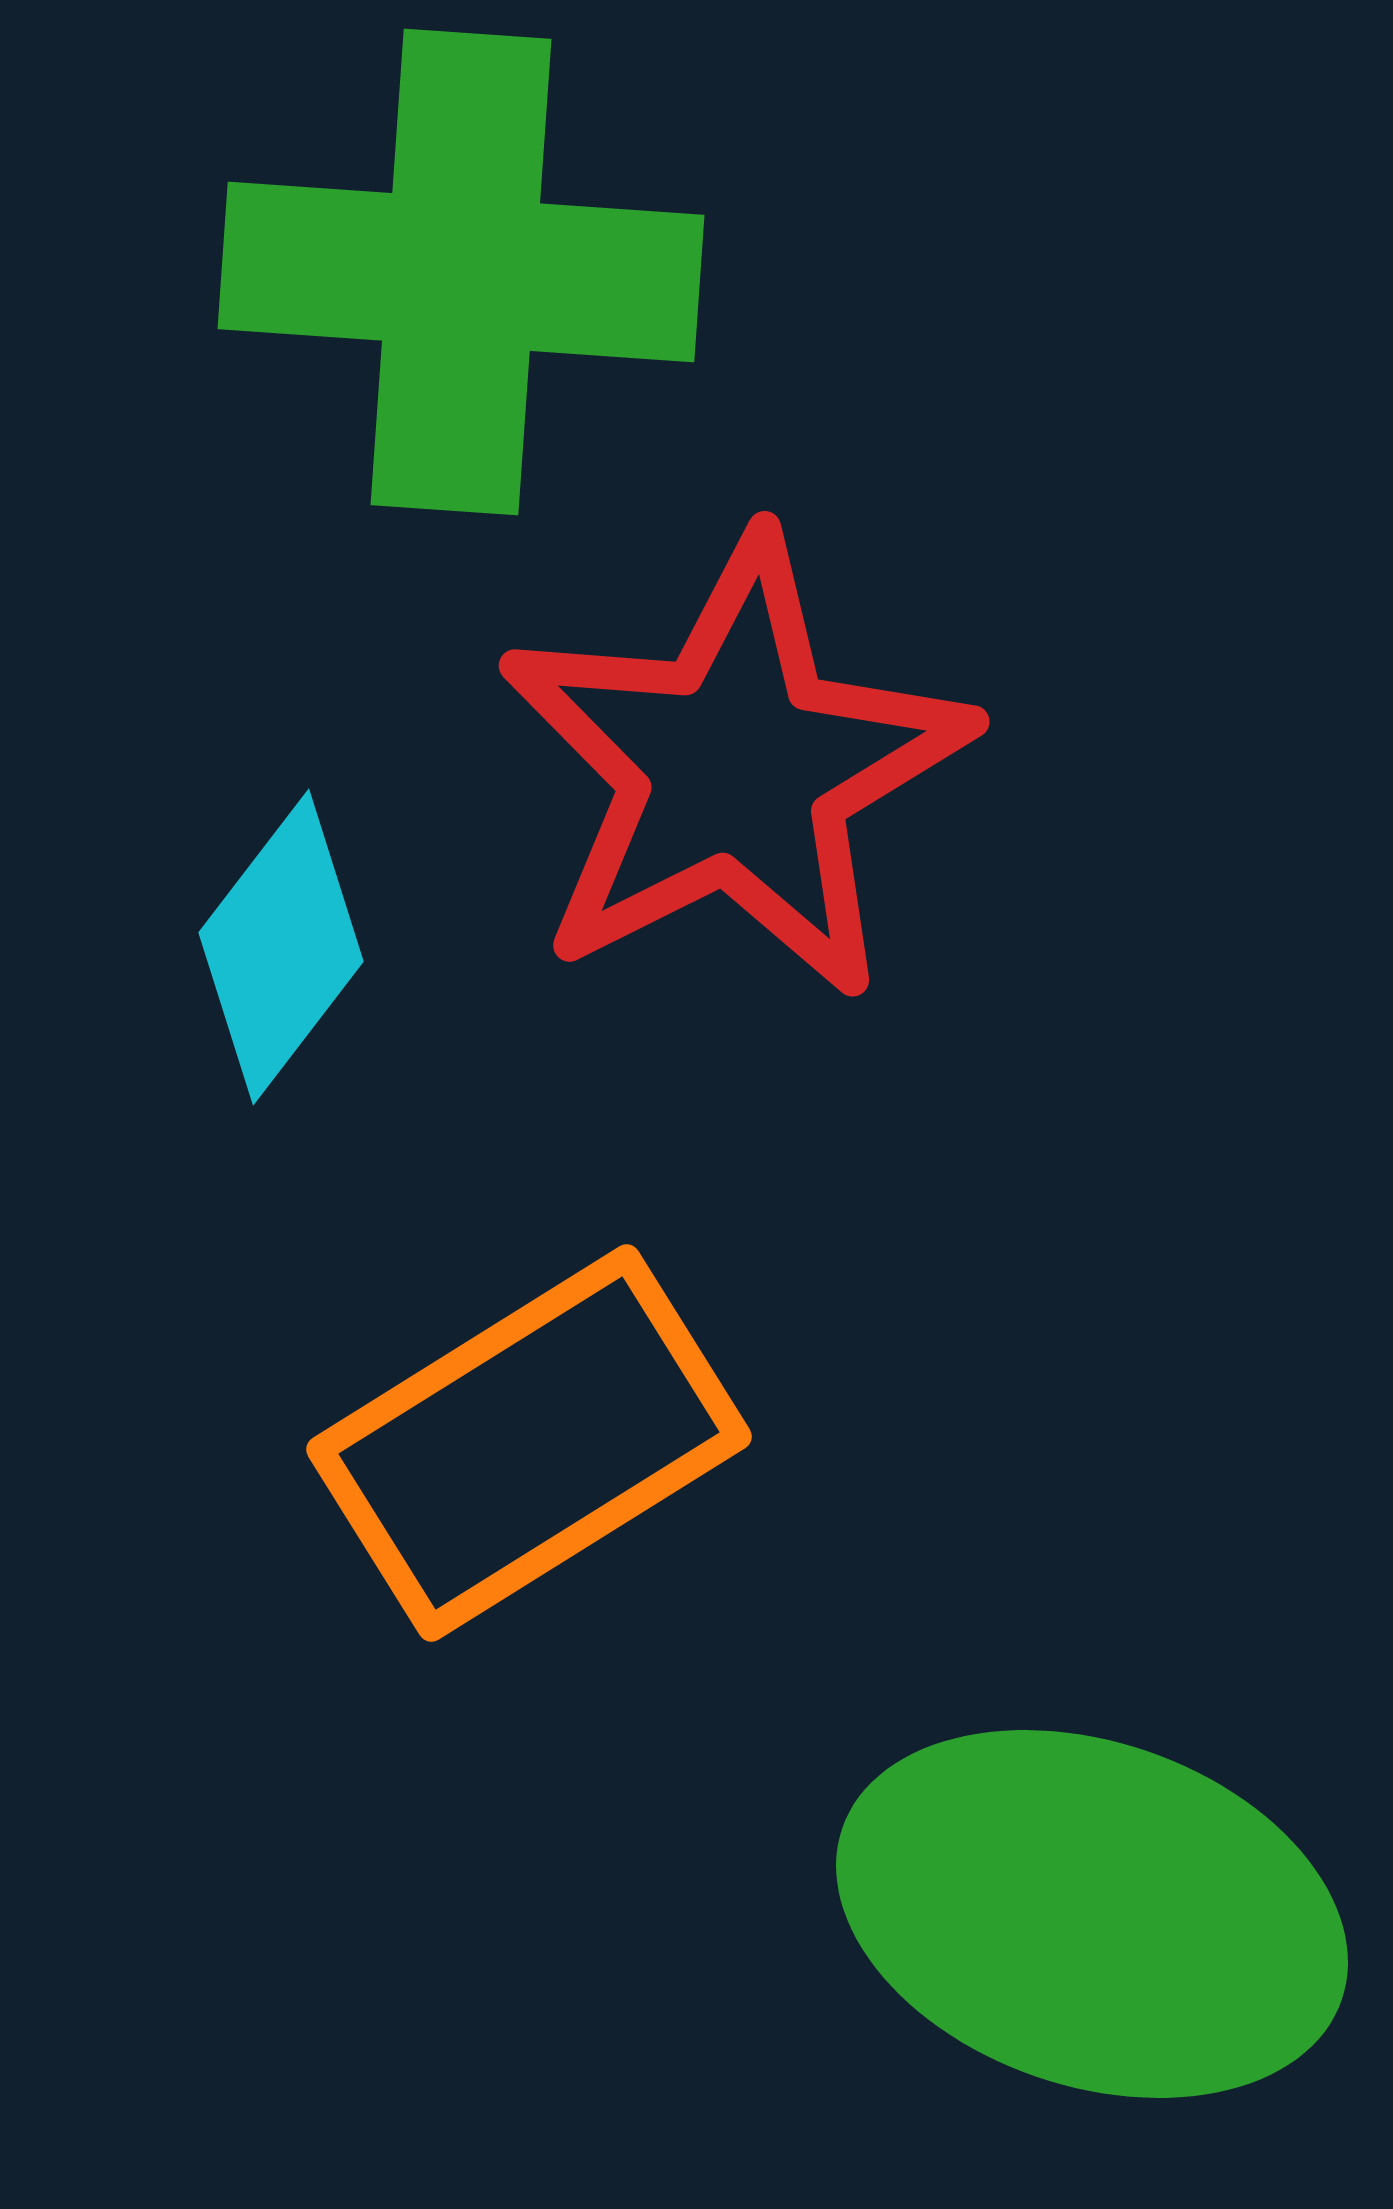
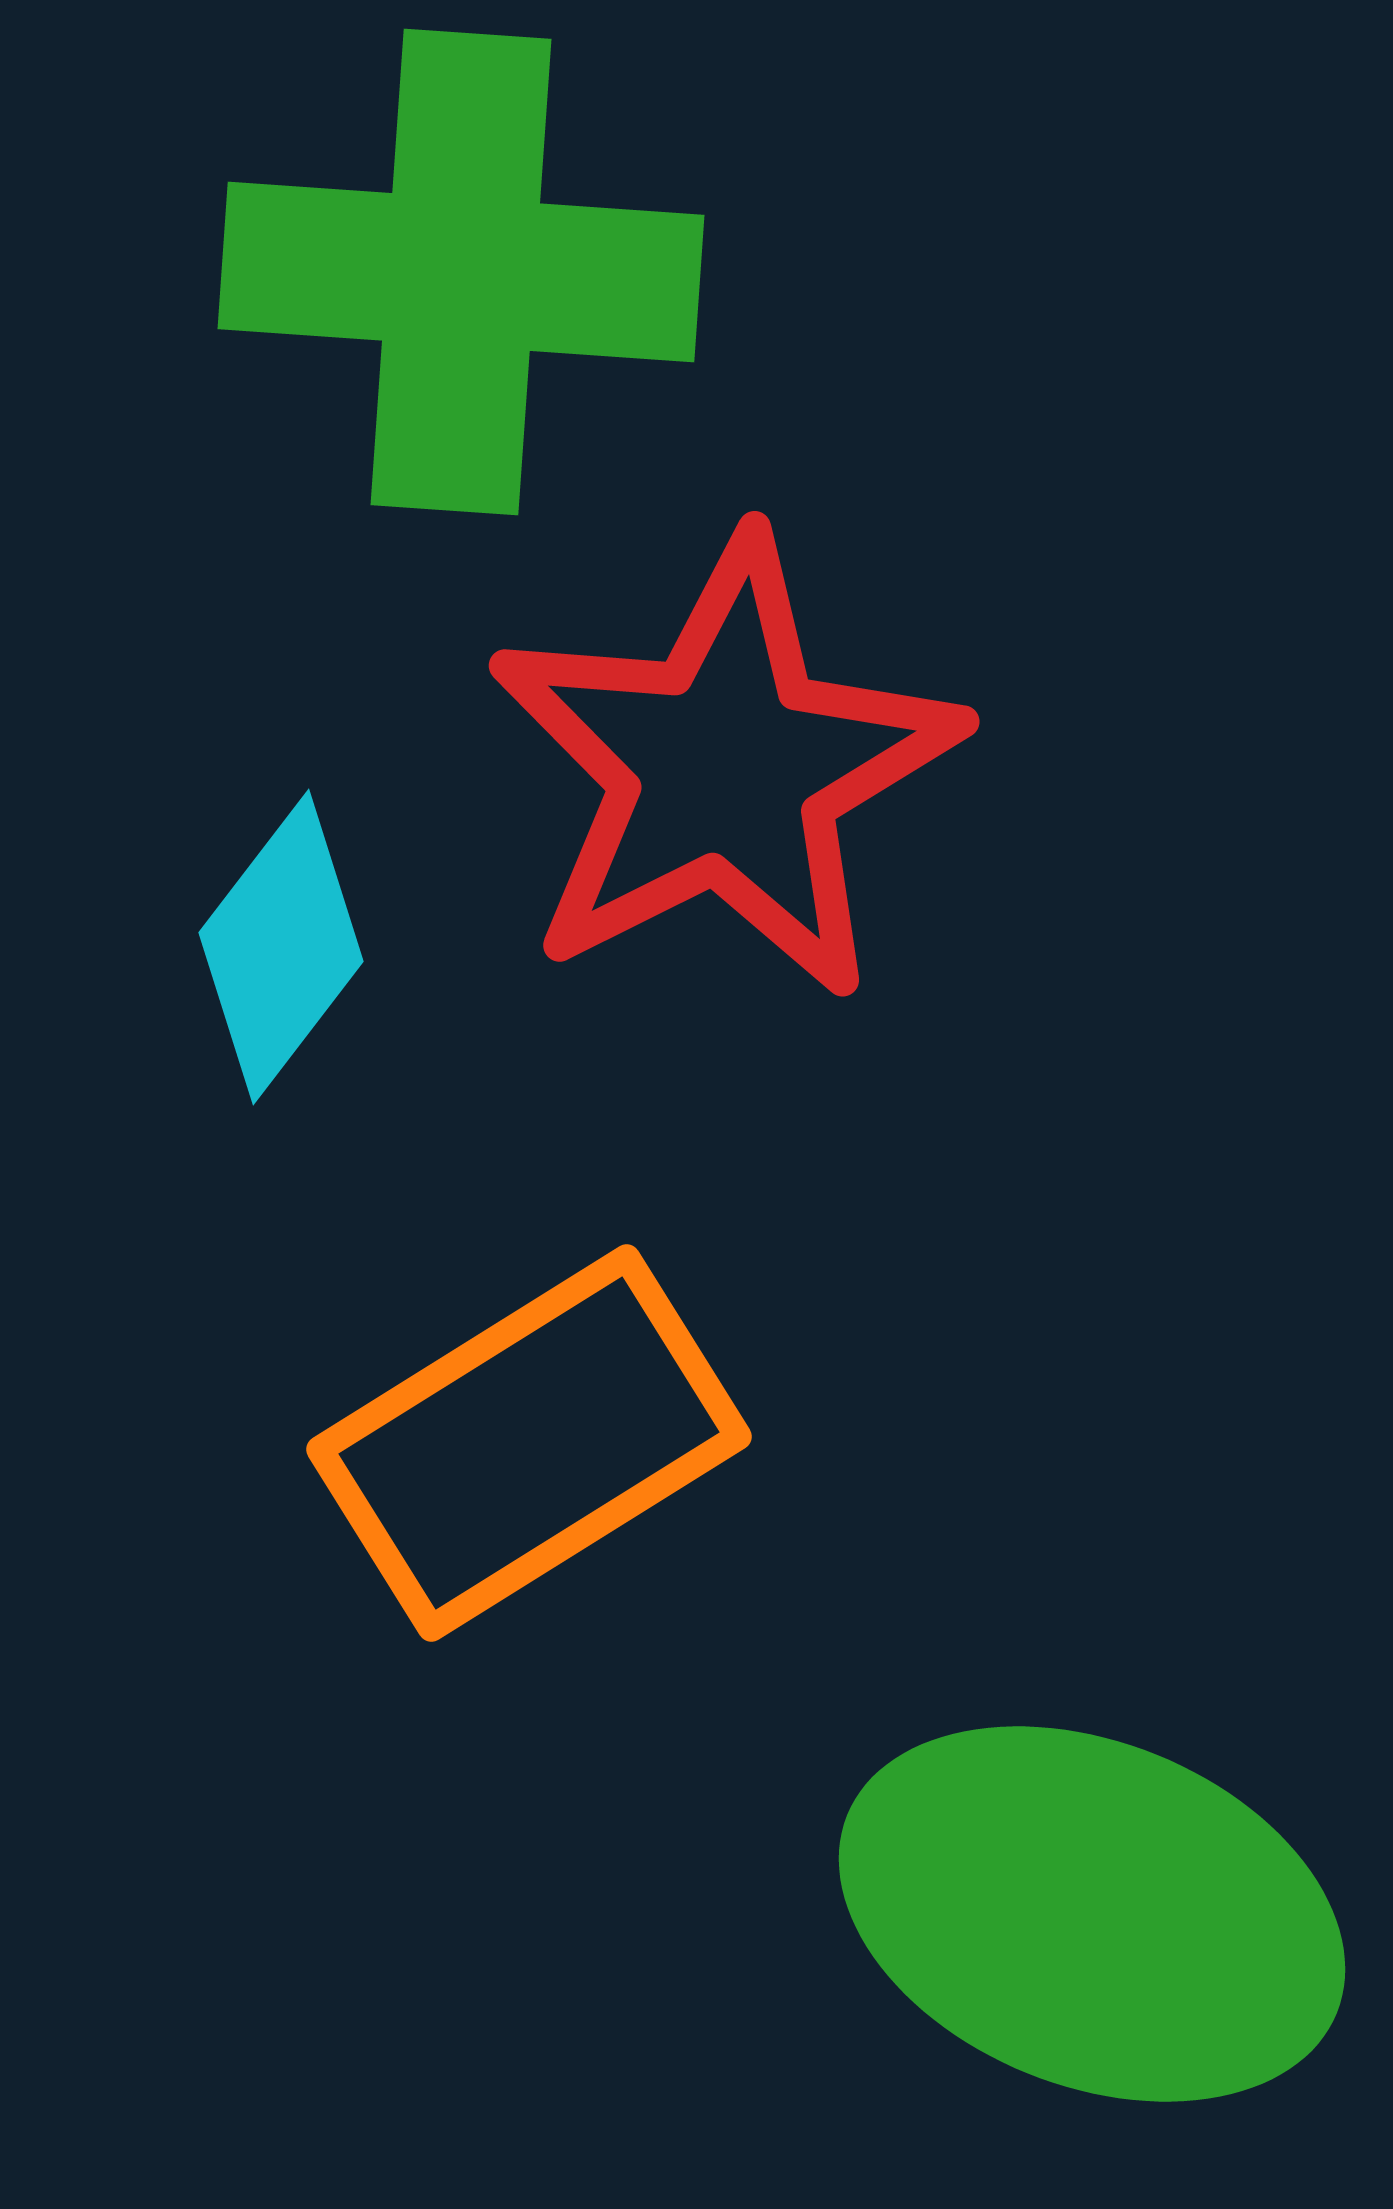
red star: moved 10 px left
green ellipse: rotated 3 degrees clockwise
